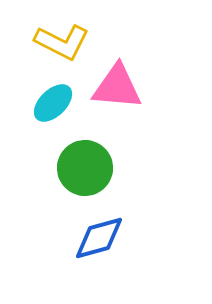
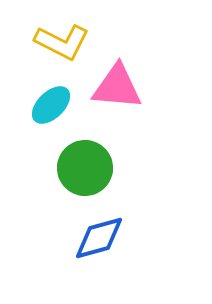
cyan ellipse: moved 2 px left, 2 px down
